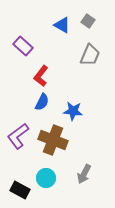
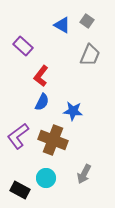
gray square: moved 1 px left
